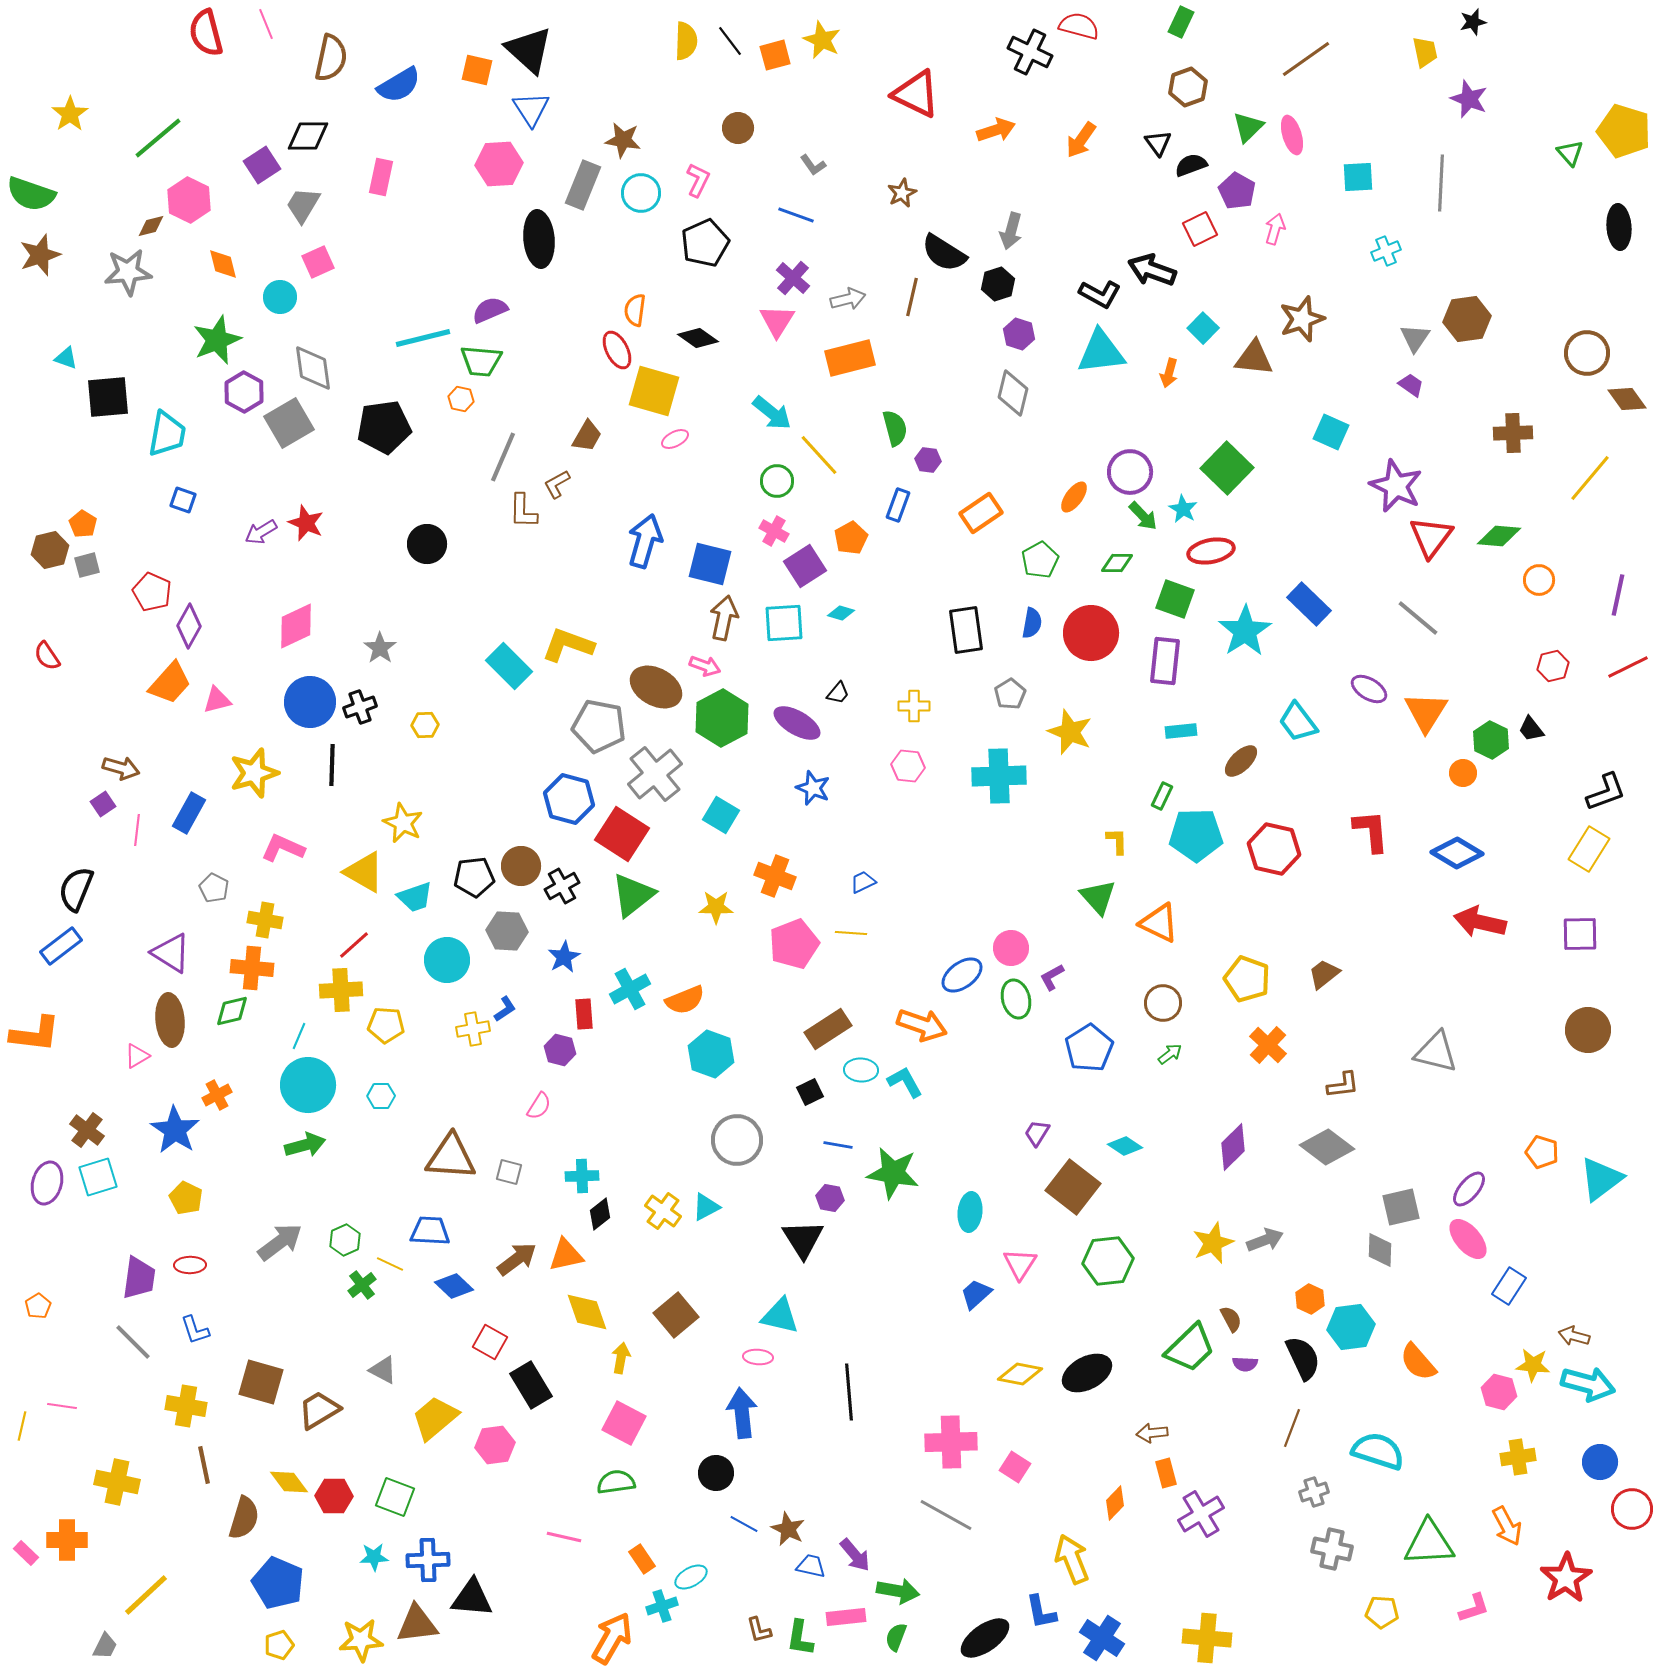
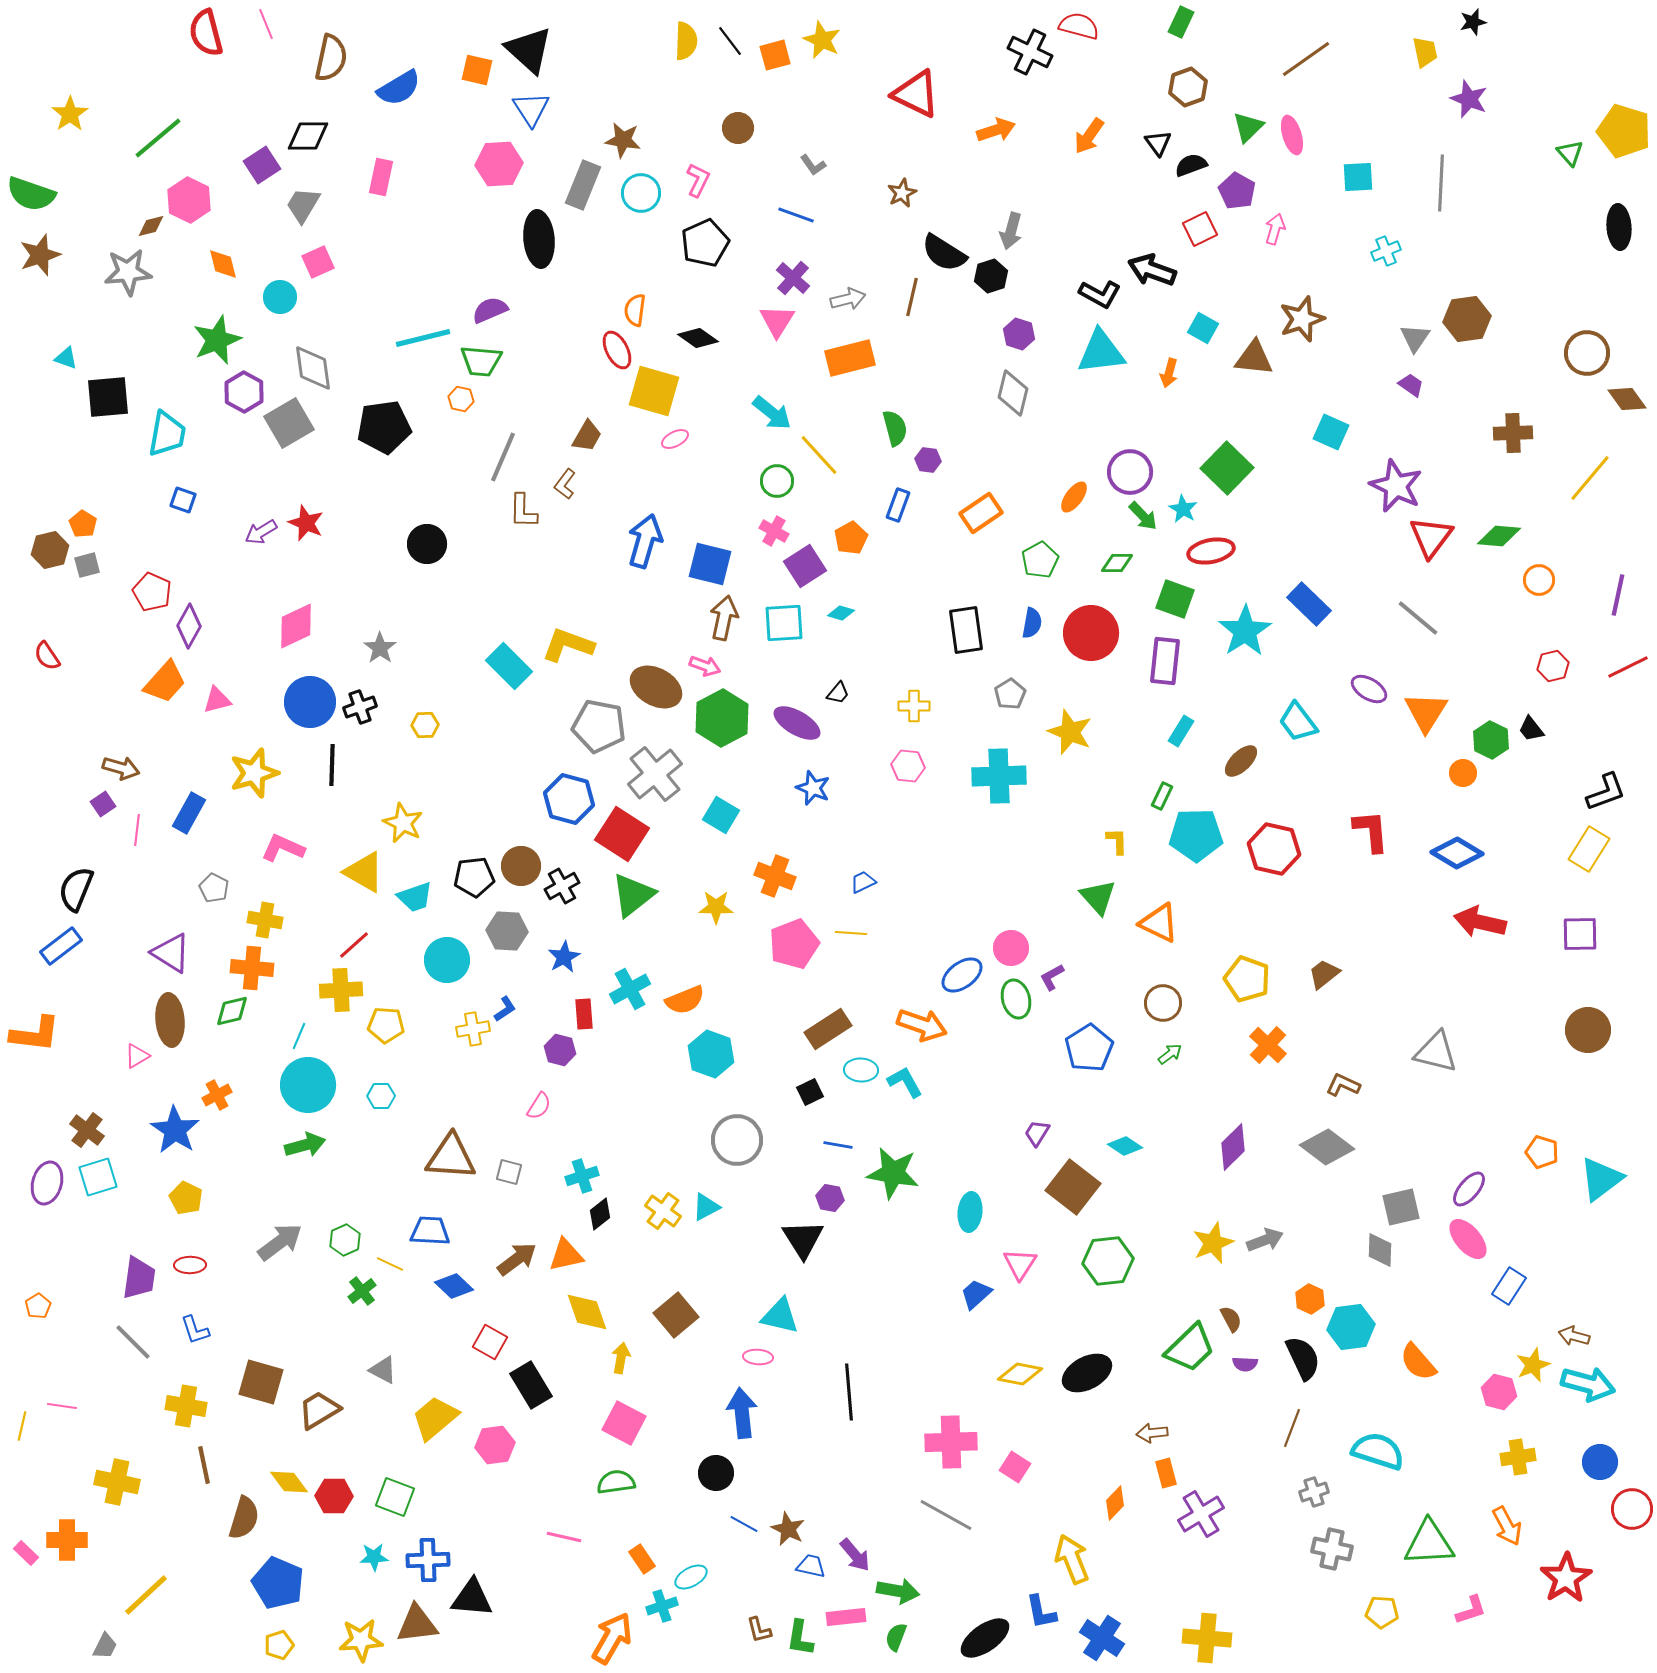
blue semicircle at (399, 85): moved 3 px down
orange arrow at (1081, 140): moved 8 px right, 4 px up
black hexagon at (998, 284): moved 7 px left, 8 px up
cyan square at (1203, 328): rotated 16 degrees counterclockwise
brown L-shape at (557, 484): moved 8 px right; rotated 24 degrees counterclockwise
orange trapezoid at (170, 683): moved 5 px left, 1 px up
cyan rectangle at (1181, 731): rotated 52 degrees counterclockwise
brown L-shape at (1343, 1085): rotated 148 degrees counterclockwise
cyan cross at (582, 1176): rotated 16 degrees counterclockwise
green cross at (362, 1285): moved 6 px down
yellow star at (1533, 1365): rotated 28 degrees counterclockwise
pink L-shape at (1474, 1608): moved 3 px left, 2 px down
